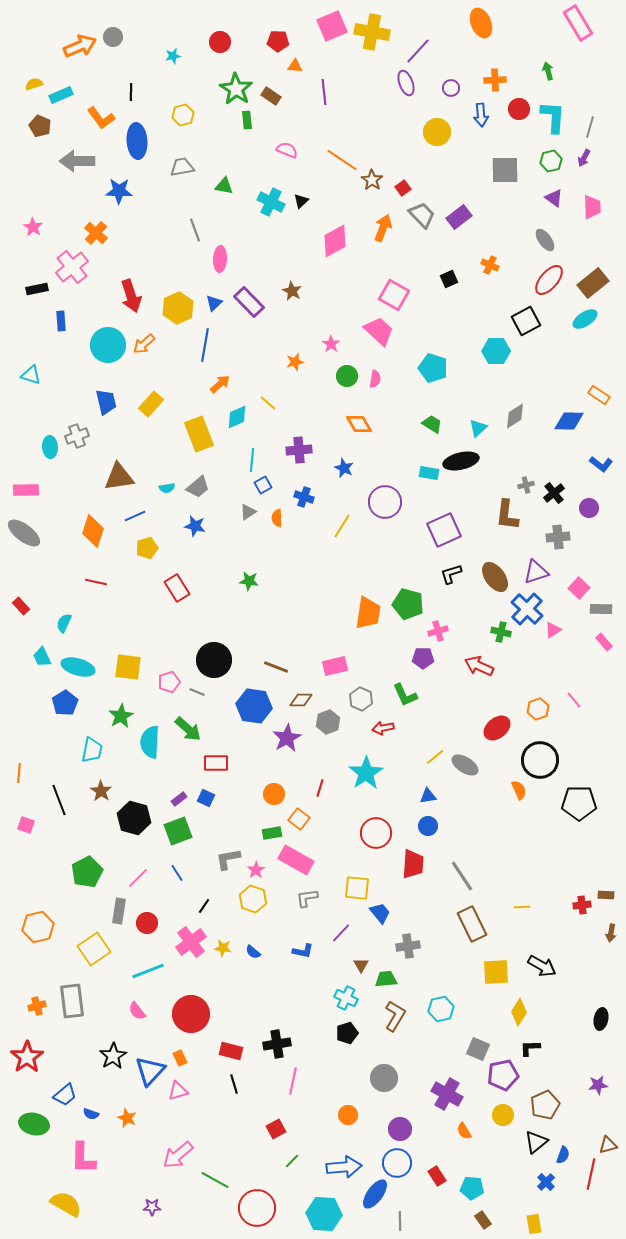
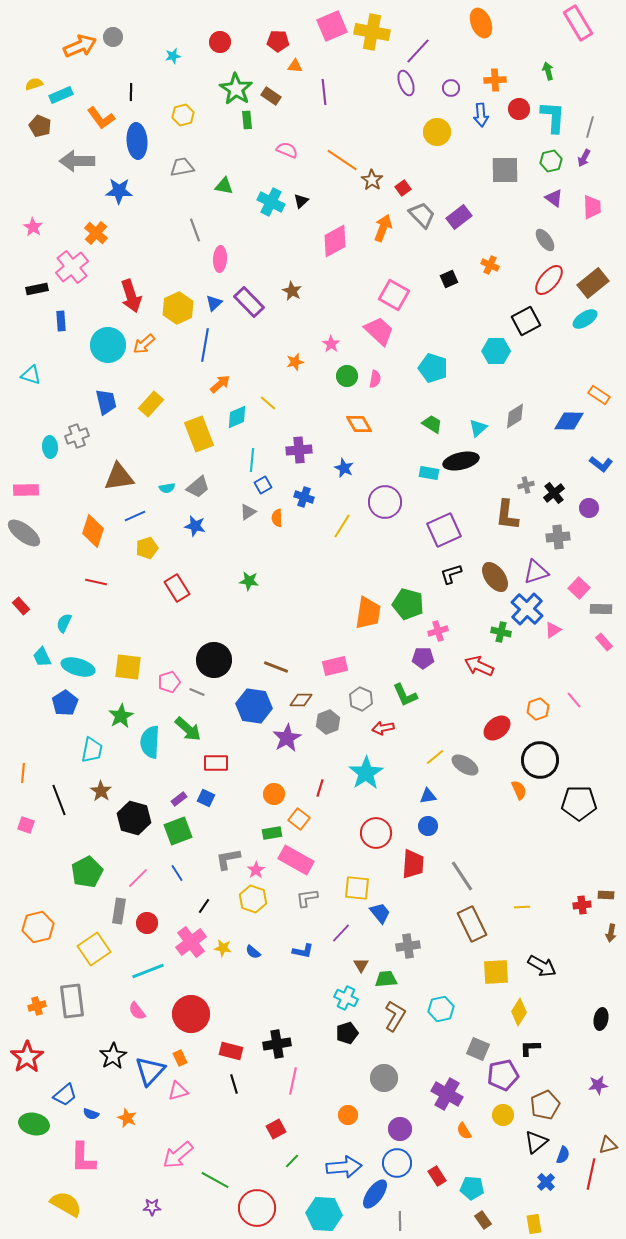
orange line at (19, 773): moved 4 px right
